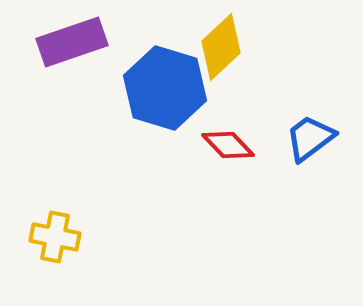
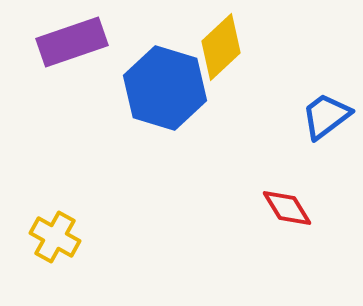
blue trapezoid: moved 16 px right, 22 px up
red diamond: moved 59 px right, 63 px down; rotated 12 degrees clockwise
yellow cross: rotated 18 degrees clockwise
